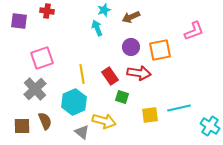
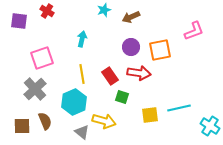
red cross: rotated 24 degrees clockwise
cyan arrow: moved 15 px left, 11 px down; rotated 35 degrees clockwise
